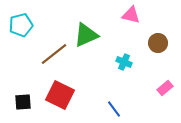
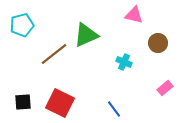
pink triangle: moved 3 px right
cyan pentagon: moved 1 px right
red square: moved 8 px down
